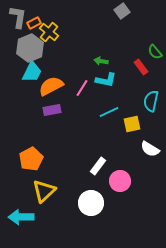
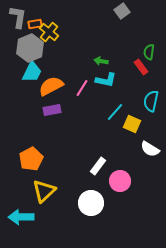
orange rectangle: moved 1 px right, 1 px down; rotated 16 degrees clockwise
green semicircle: moved 6 px left; rotated 49 degrees clockwise
cyan line: moved 6 px right; rotated 24 degrees counterclockwise
yellow square: rotated 36 degrees clockwise
